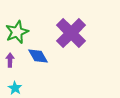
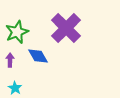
purple cross: moved 5 px left, 5 px up
